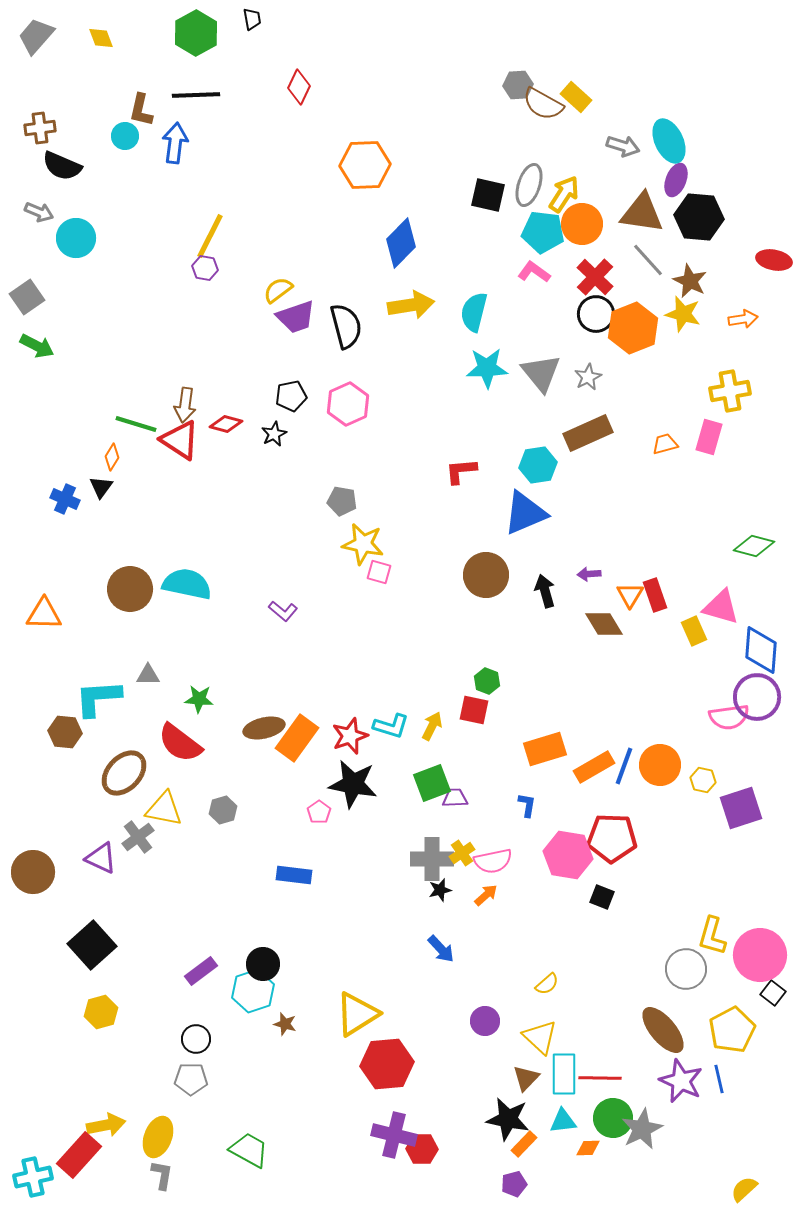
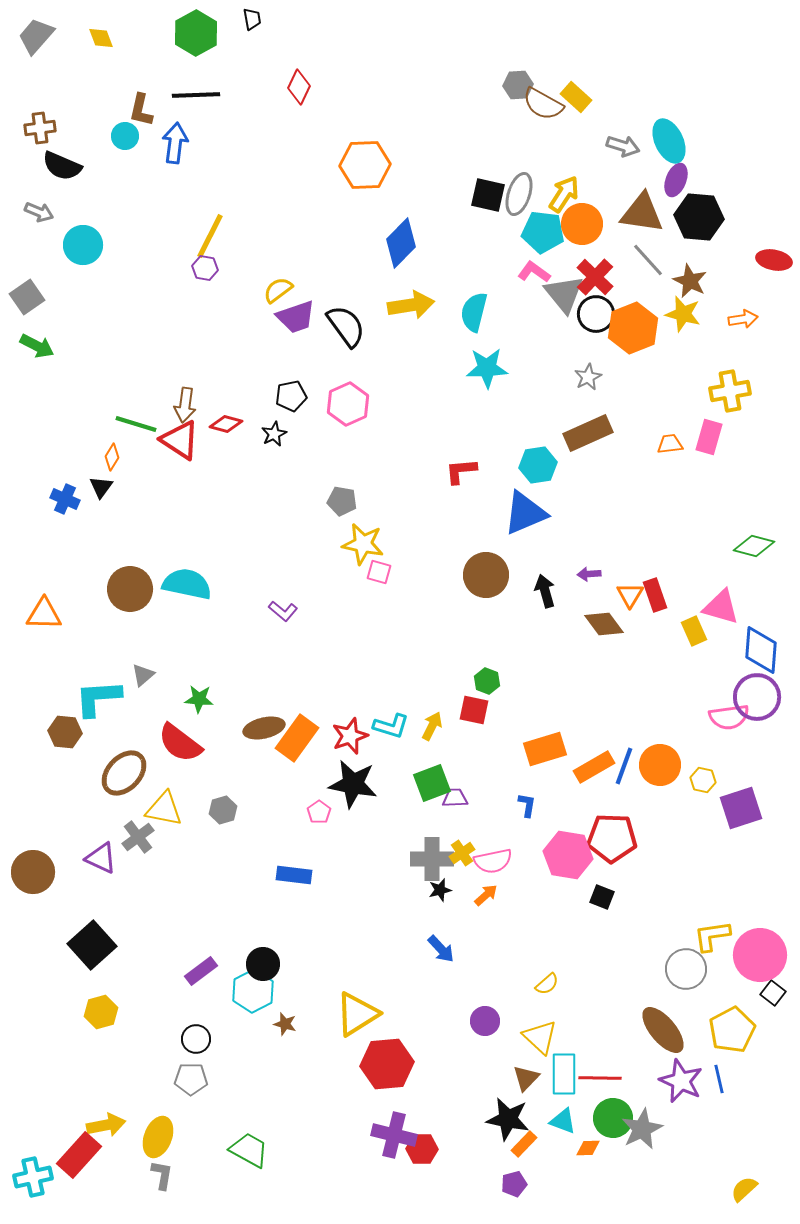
gray ellipse at (529, 185): moved 10 px left, 9 px down
cyan circle at (76, 238): moved 7 px right, 7 px down
black semicircle at (346, 326): rotated 21 degrees counterclockwise
gray triangle at (541, 373): moved 23 px right, 79 px up
orange trapezoid at (665, 444): moved 5 px right; rotated 8 degrees clockwise
brown diamond at (604, 624): rotated 6 degrees counterclockwise
gray triangle at (148, 675): moved 5 px left; rotated 40 degrees counterclockwise
yellow L-shape at (712, 936): rotated 66 degrees clockwise
cyan hexagon at (253, 991): rotated 9 degrees counterclockwise
cyan triangle at (563, 1121): rotated 28 degrees clockwise
